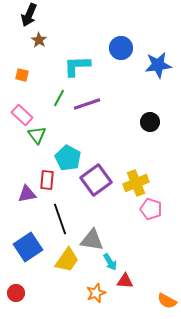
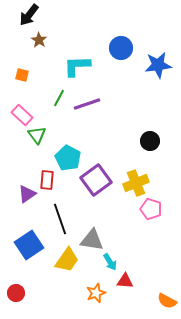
black arrow: rotated 15 degrees clockwise
black circle: moved 19 px down
purple triangle: rotated 24 degrees counterclockwise
blue square: moved 1 px right, 2 px up
